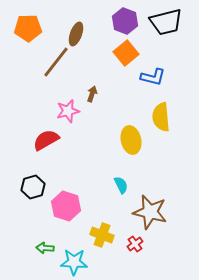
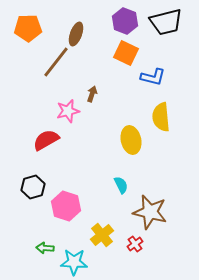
orange square: rotated 25 degrees counterclockwise
yellow cross: rotated 30 degrees clockwise
